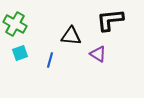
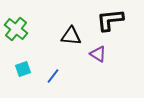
green cross: moved 1 px right, 5 px down; rotated 10 degrees clockwise
cyan square: moved 3 px right, 16 px down
blue line: moved 3 px right, 16 px down; rotated 21 degrees clockwise
